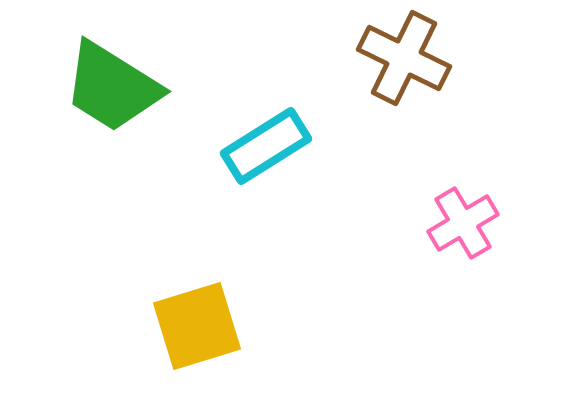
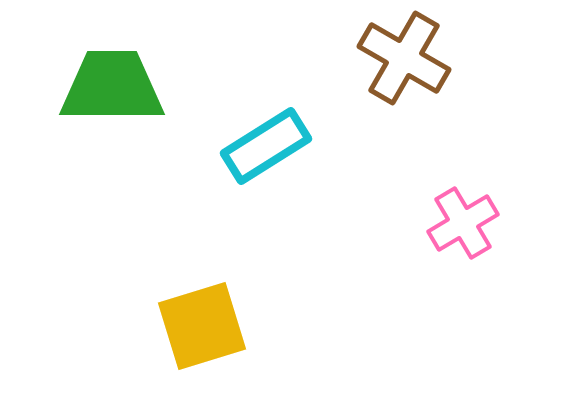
brown cross: rotated 4 degrees clockwise
green trapezoid: rotated 148 degrees clockwise
yellow square: moved 5 px right
